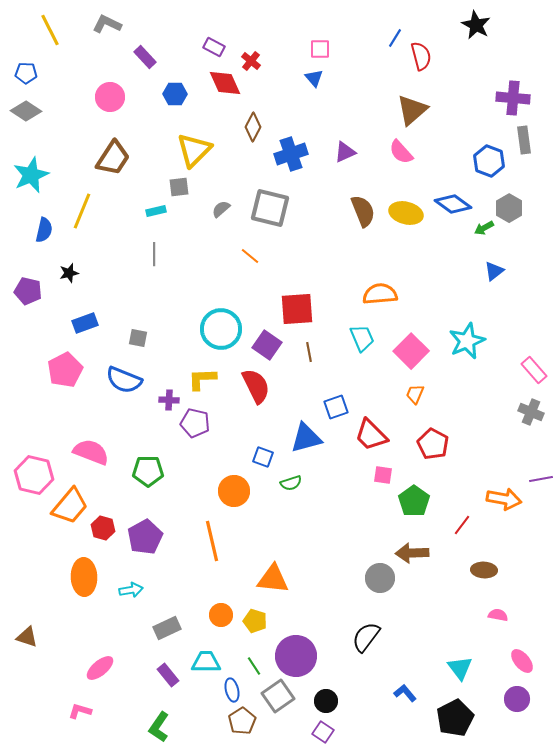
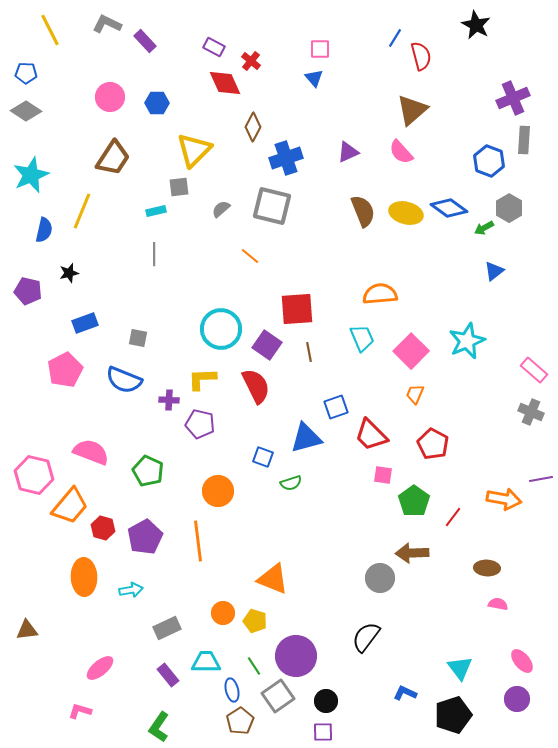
purple rectangle at (145, 57): moved 16 px up
blue hexagon at (175, 94): moved 18 px left, 9 px down
purple cross at (513, 98): rotated 28 degrees counterclockwise
gray rectangle at (524, 140): rotated 12 degrees clockwise
purple triangle at (345, 152): moved 3 px right
blue cross at (291, 154): moved 5 px left, 4 px down
blue diamond at (453, 204): moved 4 px left, 4 px down
gray square at (270, 208): moved 2 px right, 2 px up
pink rectangle at (534, 370): rotated 8 degrees counterclockwise
purple pentagon at (195, 423): moved 5 px right, 1 px down
green pentagon at (148, 471): rotated 24 degrees clockwise
orange circle at (234, 491): moved 16 px left
red line at (462, 525): moved 9 px left, 8 px up
orange line at (212, 541): moved 14 px left; rotated 6 degrees clockwise
brown ellipse at (484, 570): moved 3 px right, 2 px up
orange triangle at (273, 579): rotated 16 degrees clockwise
orange circle at (221, 615): moved 2 px right, 2 px up
pink semicircle at (498, 615): moved 11 px up
brown triangle at (27, 637): moved 7 px up; rotated 25 degrees counterclockwise
blue L-shape at (405, 693): rotated 25 degrees counterclockwise
black pentagon at (455, 718): moved 2 px left, 3 px up; rotated 9 degrees clockwise
brown pentagon at (242, 721): moved 2 px left
purple square at (323, 732): rotated 35 degrees counterclockwise
